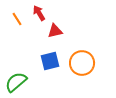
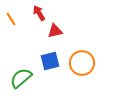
orange line: moved 6 px left
green semicircle: moved 5 px right, 4 px up
